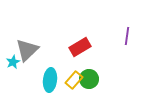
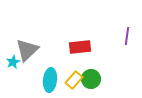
red rectangle: rotated 25 degrees clockwise
green circle: moved 2 px right
